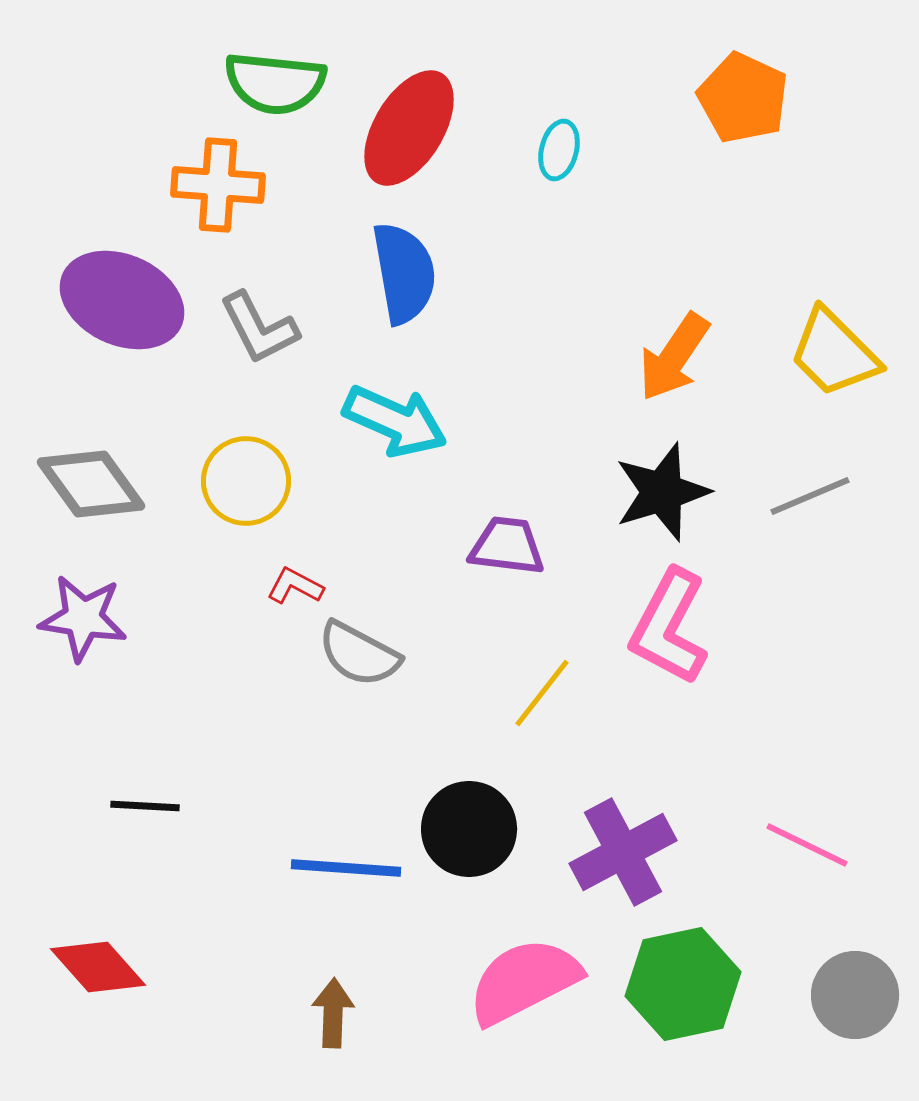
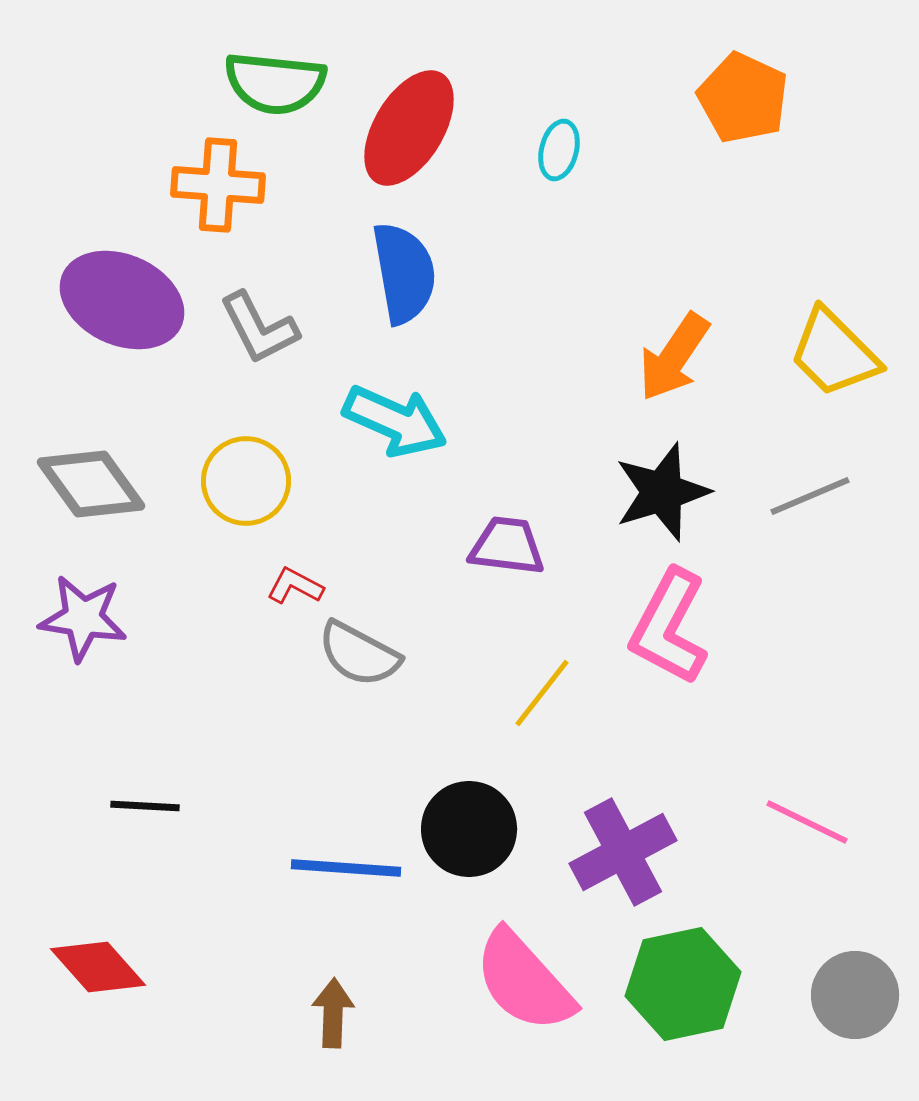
pink line: moved 23 px up
pink semicircle: rotated 105 degrees counterclockwise
